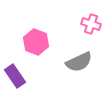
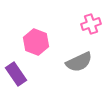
pink cross: rotated 36 degrees counterclockwise
purple rectangle: moved 1 px right, 2 px up
